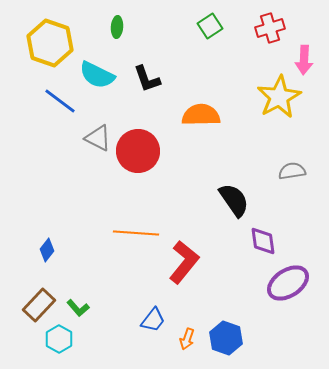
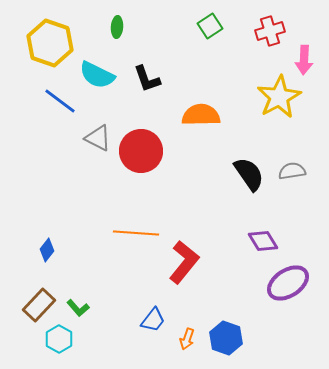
red cross: moved 3 px down
red circle: moved 3 px right
black semicircle: moved 15 px right, 26 px up
purple diamond: rotated 24 degrees counterclockwise
